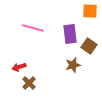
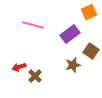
orange square: moved 1 px left, 1 px down; rotated 28 degrees counterclockwise
pink line: moved 3 px up
purple rectangle: rotated 60 degrees clockwise
brown square: moved 2 px right, 5 px down
brown cross: moved 6 px right, 7 px up
